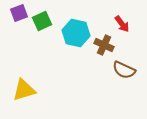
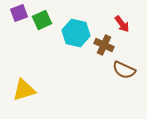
green square: moved 1 px up
